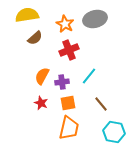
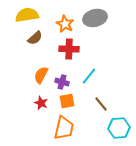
gray ellipse: moved 1 px up
red cross: moved 1 px up; rotated 24 degrees clockwise
orange semicircle: moved 1 px left, 1 px up
purple cross: rotated 24 degrees clockwise
orange square: moved 1 px left, 2 px up
orange trapezoid: moved 5 px left
cyan hexagon: moved 5 px right, 4 px up; rotated 15 degrees counterclockwise
